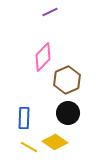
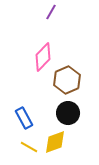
purple line: moved 1 px right; rotated 35 degrees counterclockwise
blue rectangle: rotated 30 degrees counterclockwise
yellow diamond: rotated 55 degrees counterclockwise
